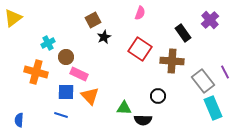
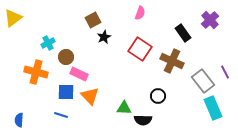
brown cross: rotated 20 degrees clockwise
